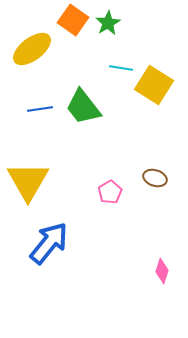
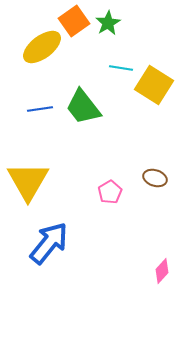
orange square: moved 1 px right, 1 px down; rotated 20 degrees clockwise
yellow ellipse: moved 10 px right, 2 px up
pink diamond: rotated 25 degrees clockwise
